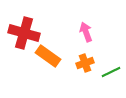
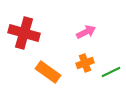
pink arrow: rotated 84 degrees clockwise
orange rectangle: moved 16 px down
